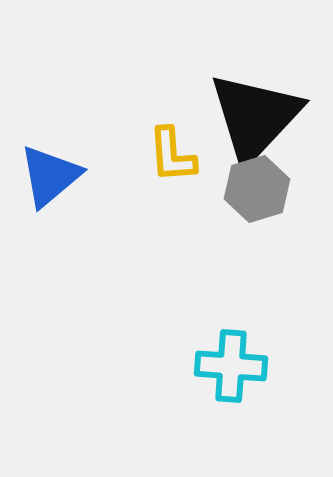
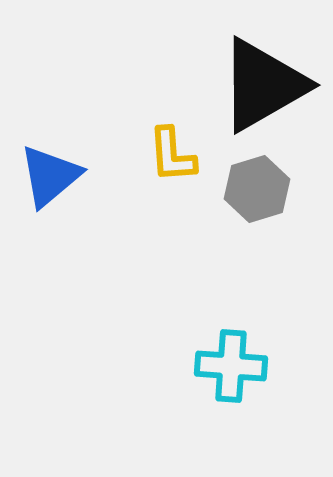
black triangle: moved 8 px right, 32 px up; rotated 17 degrees clockwise
